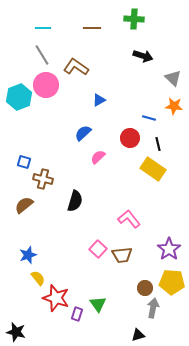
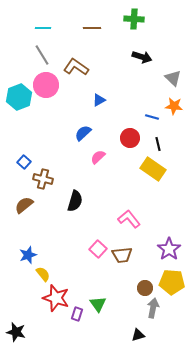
black arrow: moved 1 px left, 1 px down
blue line: moved 3 px right, 1 px up
blue square: rotated 24 degrees clockwise
yellow semicircle: moved 5 px right, 4 px up
